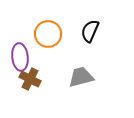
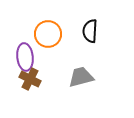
black semicircle: rotated 20 degrees counterclockwise
purple ellipse: moved 5 px right
